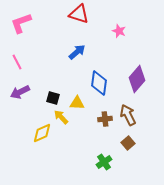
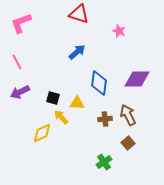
purple diamond: rotated 48 degrees clockwise
